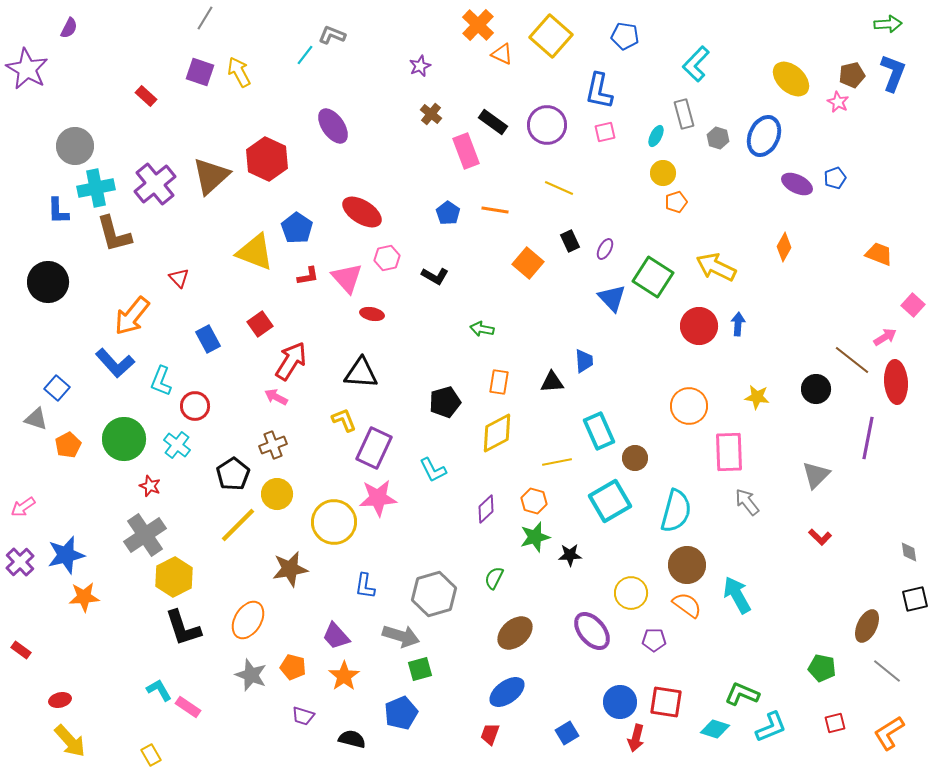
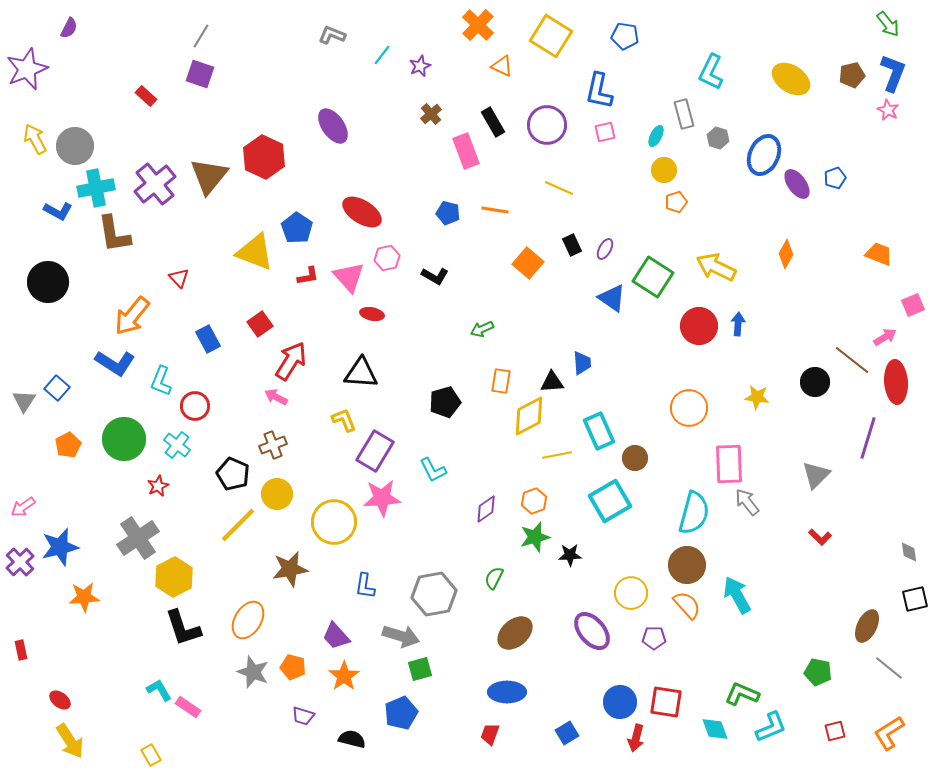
gray line at (205, 18): moved 4 px left, 18 px down
green arrow at (888, 24): rotated 56 degrees clockwise
yellow square at (551, 36): rotated 9 degrees counterclockwise
orange triangle at (502, 54): moved 12 px down
cyan line at (305, 55): moved 77 px right
cyan L-shape at (696, 64): moved 15 px right, 8 px down; rotated 18 degrees counterclockwise
purple star at (27, 69): rotated 21 degrees clockwise
purple square at (200, 72): moved 2 px down
yellow arrow at (239, 72): moved 204 px left, 67 px down
yellow ellipse at (791, 79): rotated 9 degrees counterclockwise
pink star at (838, 102): moved 50 px right, 8 px down
brown cross at (431, 114): rotated 10 degrees clockwise
black rectangle at (493, 122): rotated 24 degrees clockwise
blue ellipse at (764, 136): moved 19 px down
red hexagon at (267, 159): moved 3 px left, 2 px up
yellow circle at (663, 173): moved 1 px right, 3 px up
brown triangle at (211, 176): moved 2 px left; rotated 9 degrees counterclockwise
purple ellipse at (797, 184): rotated 28 degrees clockwise
blue L-shape at (58, 211): rotated 60 degrees counterclockwise
blue pentagon at (448, 213): rotated 20 degrees counterclockwise
brown L-shape at (114, 234): rotated 6 degrees clockwise
black rectangle at (570, 241): moved 2 px right, 4 px down
orange diamond at (784, 247): moved 2 px right, 7 px down
pink triangle at (347, 278): moved 2 px right, 1 px up
blue triangle at (612, 298): rotated 12 degrees counterclockwise
pink square at (913, 305): rotated 25 degrees clockwise
green arrow at (482, 329): rotated 35 degrees counterclockwise
blue trapezoid at (584, 361): moved 2 px left, 2 px down
blue L-shape at (115, 363): rotated 15 degrees counterclockwise
orange rectangle at (499, 382): moved 2 px right, 1 px up
black circle at (816, 389): moved 1 px left, 7 px up
orange circle at (689, 406): moved 2 px down
gray triangle at (36, 419): moved 12 px left, 18 px up; rotated 45 degrees clockwise
yellow diamond at (497, 433): moved 32 px right, 17 px up
purple line at (868, 438): rotated 6 degrees clockwise
purple rectangle at (374, 448): moved 1 px right, 3 px down; rotated 6 degrees clockwise
pink rectangle at (729, 452): moved 12 px down
yellow line at (557, 462): moved 7 px up
black pentagon at (233, 474): rotated 16 degrees counterclockwise
red star at (150, 486): moved 8 px right; rotated 25 degrees clockwise
pink star at (378, 498): moved 4 px right
orange hexagon at (534, 501): rotated 25 degrees clockwise
purple diamond at (486, 509): rotated 8 degrees clockwise
cyan semicircle at (676, 511): moved 18 px right, 2 px down
gray cross at (145, 535): moved 7 px left, 3 px down
blue star at (66, 555): moved 6 px left, 8 px up
gray hexagon at (434, 594): rotated 6 degrees clockwise
orange semicircle at (687, 605): rotated 12 degrees clockwise
purple pentagon at (654, 640): moved 2 px up
red rectangle at (21, 650): rotated 42 degrees clockwise
green pentagon at (822, 668): moved 4 px left, 4 px down
gray line at (887, 671): moved 2 px right, 3 px up
gray star at (251, 675): moved 2 px right, 3 px up
blue ellipse at (507, 692): rotated 36 degrees clockwise
red ellipse at (60, 700): rotated 50 degrees clockwise
red square at (835, 723): moved 8 px down
cyan diamond at (715, 729): rotated 52 degrees clockwise
yellow arrow at (70, 741): rotated 9 degrees clockwise
